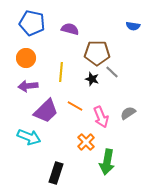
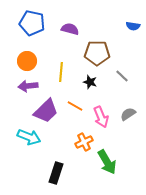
orange circle: moved 1 px right, 3 px down
gray line: moved 10 px right, 4 px down
black star: moved 2 px left, 3 px down
gray semicircle: moved 1 px down
orange cross: moved 2 px left; rotated 18 degrees clockwise
green arrow: rotated 40 degrees counterclockwise
